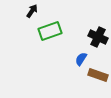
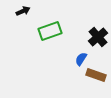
black arrow: moved 9 px left; rotated 32 degrees clockwise
black cross: rotated 24 degrees clockwise
brown rectangle: moved 2 px left
